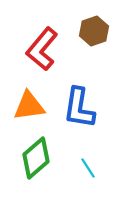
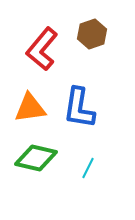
brown hexagon: moved 2 px left, 3 px down
orange triangle: moved 1 px right, 2 px down
green diamond: rotated 54 degrees clockwise
cyan line: rotated 60 degrees clockwise
